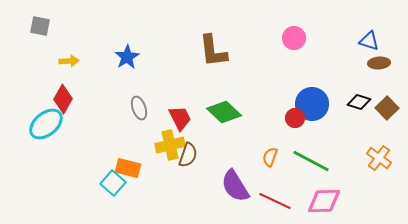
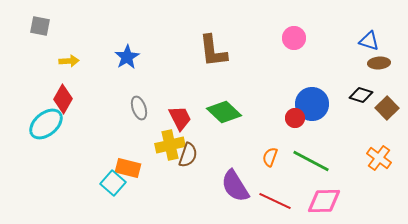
black diamond: moved 2 px right, 7 px up
